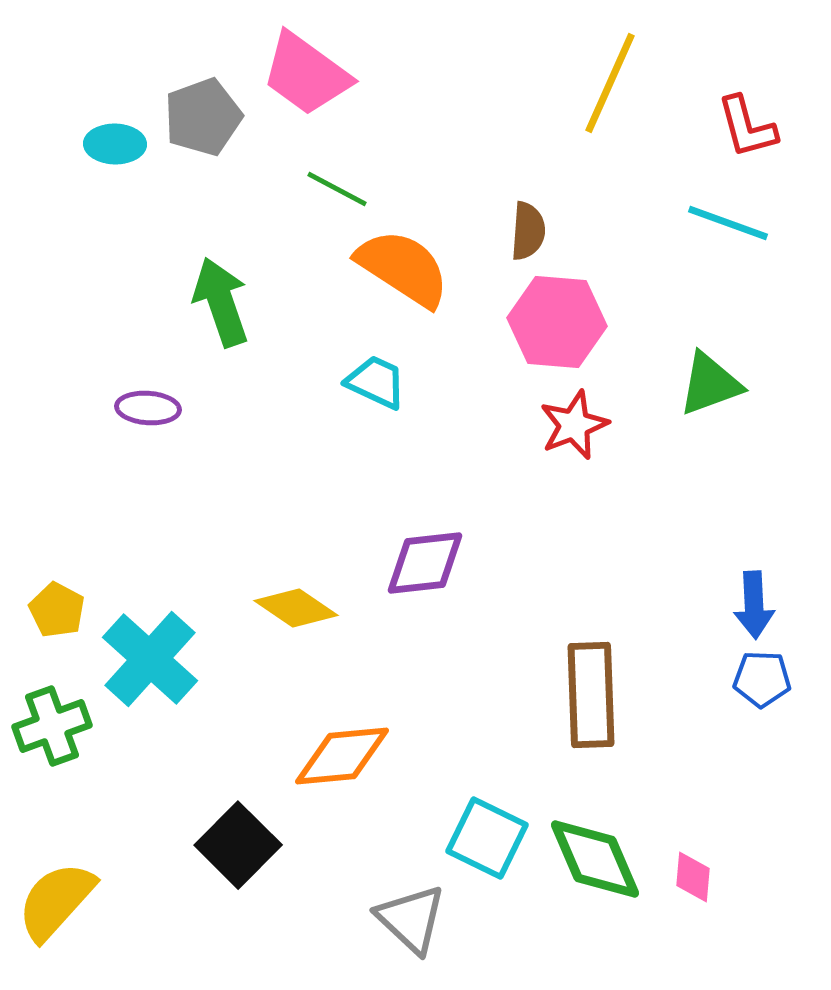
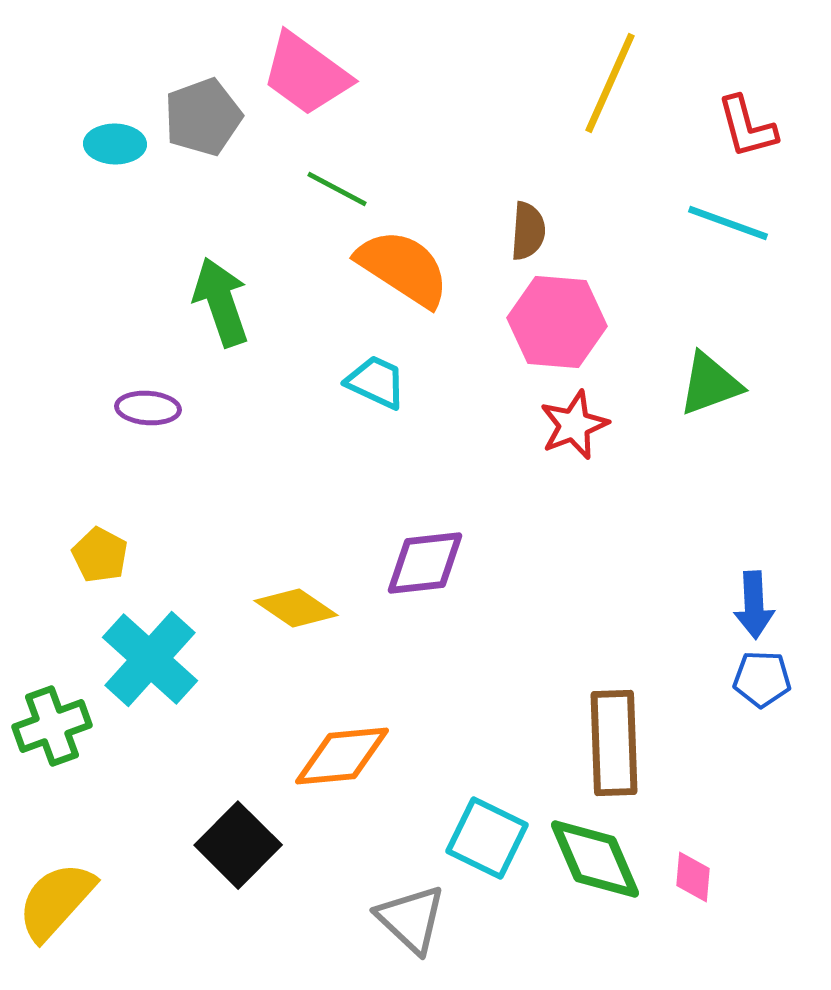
yellow pentagon: moved 43 px right, 55 px up
brown rectangle: moved 23 px right, 48 px down
